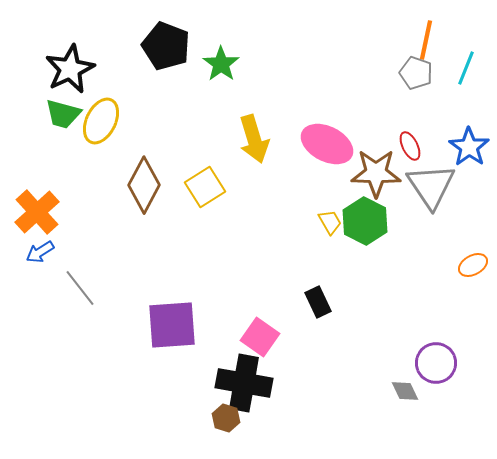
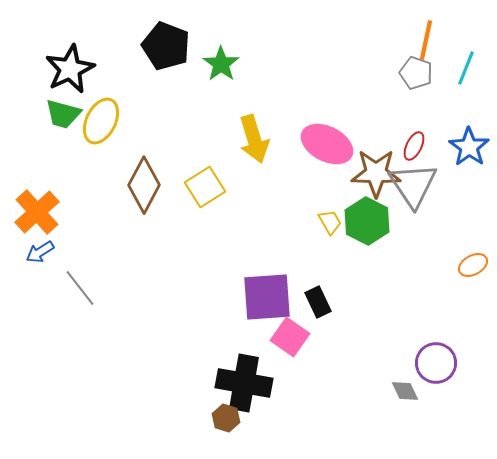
red ellipse: moved 4 px right; rotated 52 degrees clockwise
gray triangle: moved 18 px left, 1 px up
green hexagon: moved 2 px right
purple square: moved 95 px right, 28 px up
pink square: moved 30 px right
